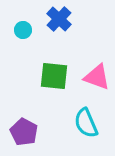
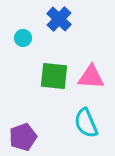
cyan circle: moved 8 px down
pink triangle: moved 6 px left; rotated 16 degrees counterclockwise
purple pentagon: moved 1 px left, 5 px down; rotated 24 degrees clockwise
